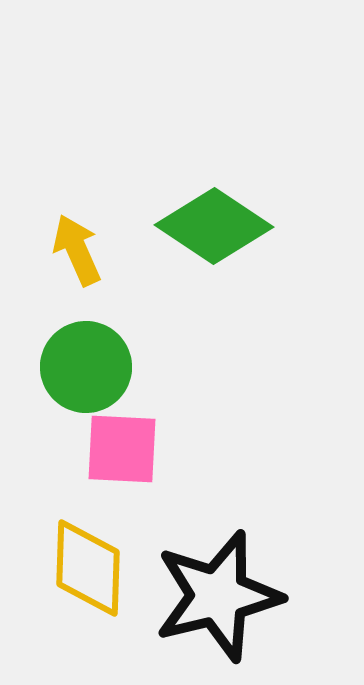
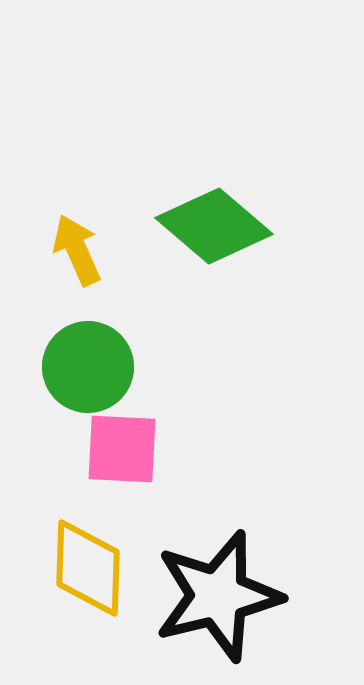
green diamond: rotated 7 degrees clockwise
green circle: moved 2 px right
